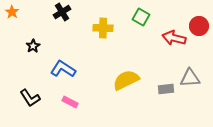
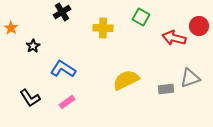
orange star: moved 1 px left, 16 px down
gray triangle: rotated 15 degrees counterclockwise
pink rectangle: moved 3 px left; rotated 63 degrees counterclockwise
